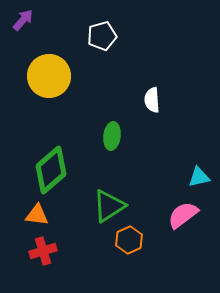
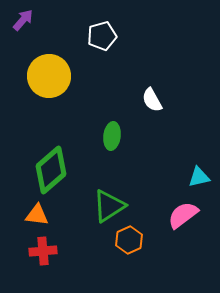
white semicircle: rotated 25 degrees counterclockwise
red cross: rotated 12 degrees clockwise
